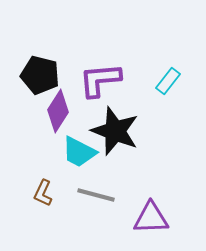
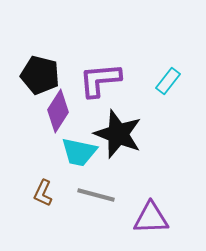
black star: moved 3 px right, 3 px down
cyan trapezoid: rotated 15 degrees counterclockwise
